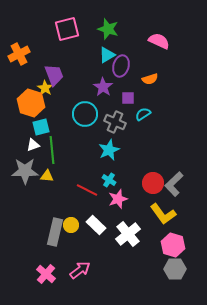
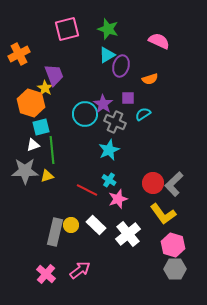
purple star: moved 17 px down
yellow triangle: rotated 24 degrees counterclockwise
